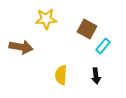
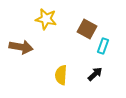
yellow star: rotated 15 degrees clockwise
cyan rectangle: rotated 21 degrees counterclockwise
black arrow: moved 1 px left, 2 px up; rotated 126 degrees counterclockwise
